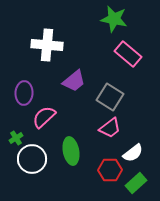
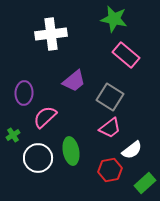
white cross: moved 4 px right, 11 px up; rotated 12 degrees counterclockwise
pink rectangle: moved 2 px left, 1 px down
pink semicircle: moved 1 px right
green cross: moved 3 px left, 3 px up
white semicircle: moved 1 px left, 3 px up
white circle: moved 6 px right, 1 px up
red hexagon: rotated 10 degrees counterclockwise
green rectangle: moved 9 px right
